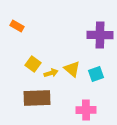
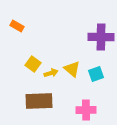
purple cross: moved 1 px right, 2 px down
brown rectangle: moved 2 px right, 3 px down
